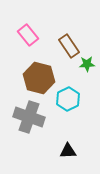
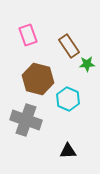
pink rectangle: rotated 20 degrees clockwise
brown hexagon: moved 1 px left, 1 px down
cyan hexagon: rotated 10 degrees counterclockwise
gray cross: moved 3 px left, 3 px down
